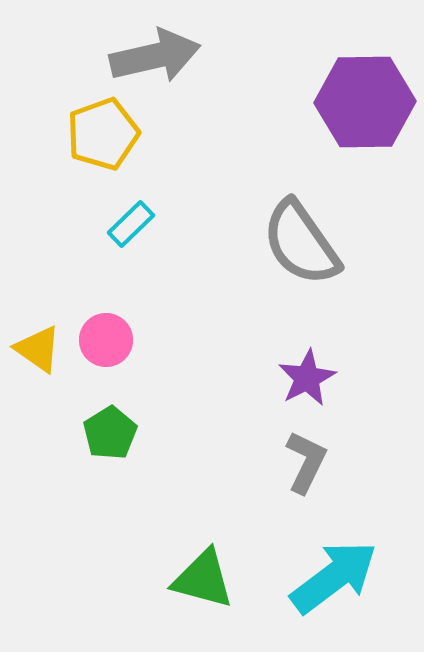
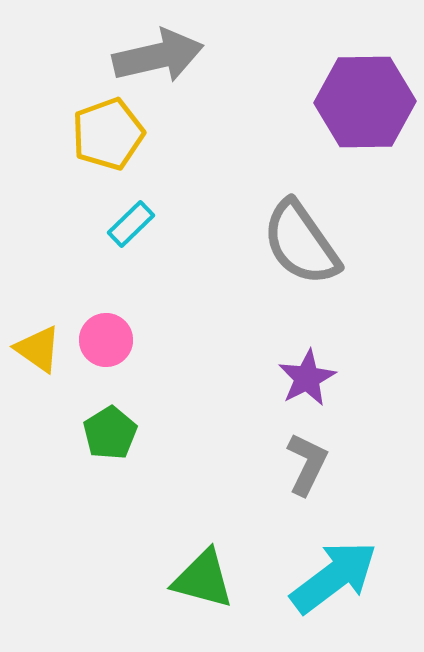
gray arrow: moved 3 px right
yellow pentagon: moved 5 px right
gray L-shape: moved 1 px right, 2 px down
